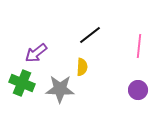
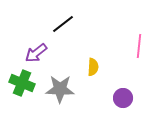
black line: moved 27 px left, 11 px up
yellow semicircle: moved 11 px right
purple circle: moved 15 px left, 8 px down
